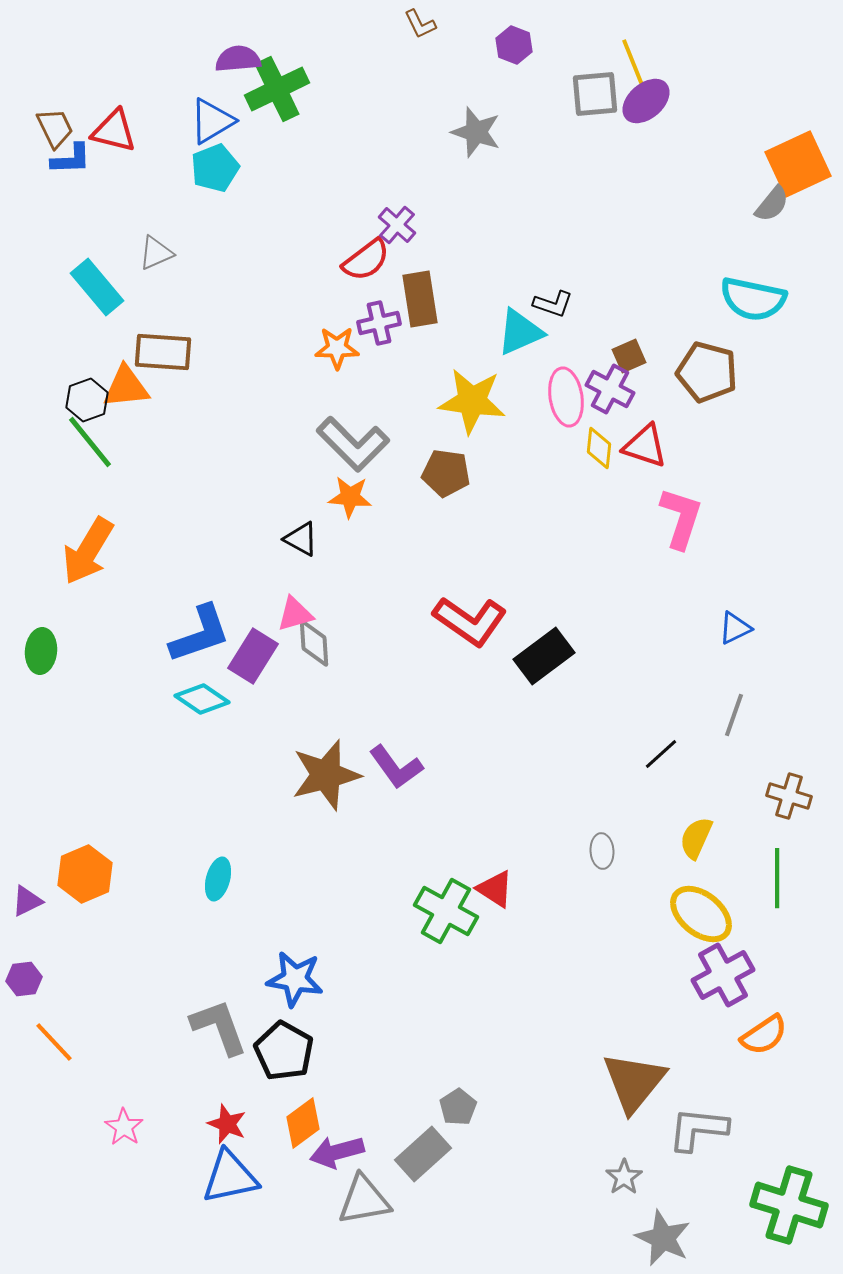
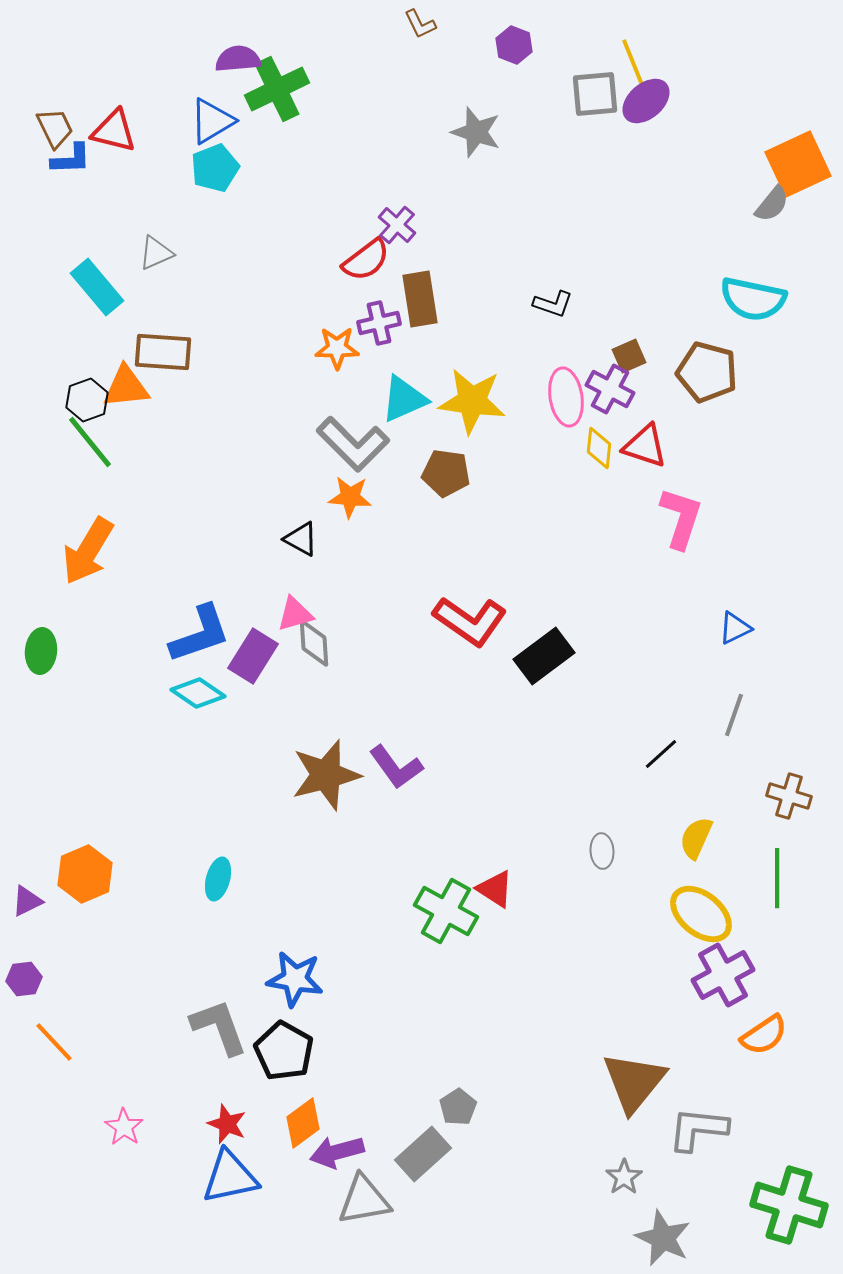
cyan triangle at (520, 332): moved 116 px left, 67 px down
cyan diamond at (202, 699): moved 4 px left, 6 px up
